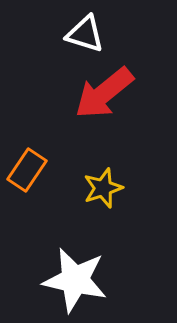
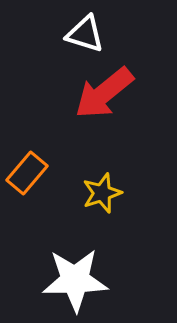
orange rectangle: moved 3 px down; rotated 6 degrees clockwise
yellow star: moved 1 px left, 5 px down
white star: rotated 14 degrees counterclockwise
